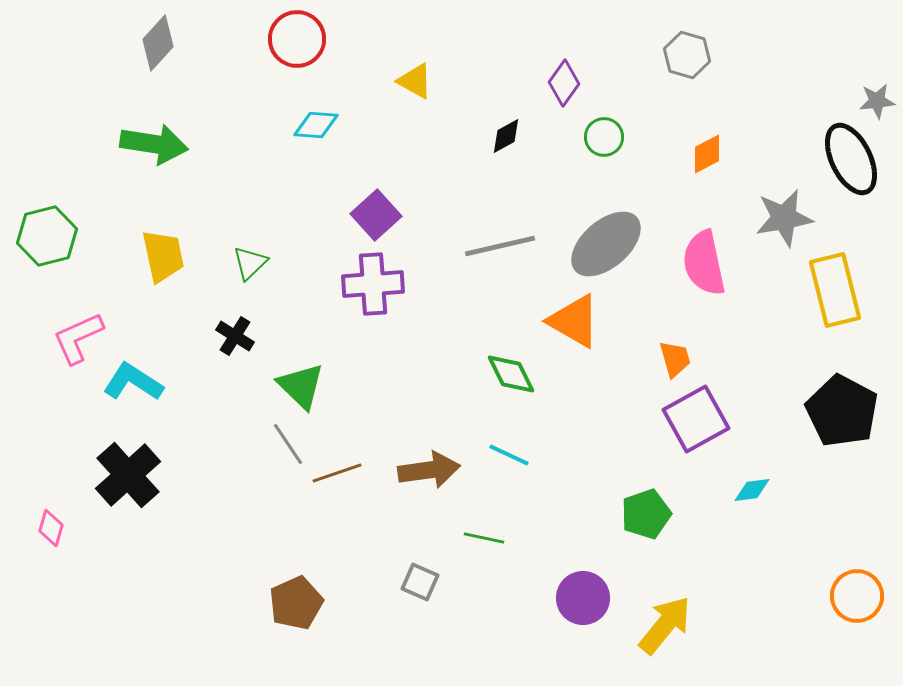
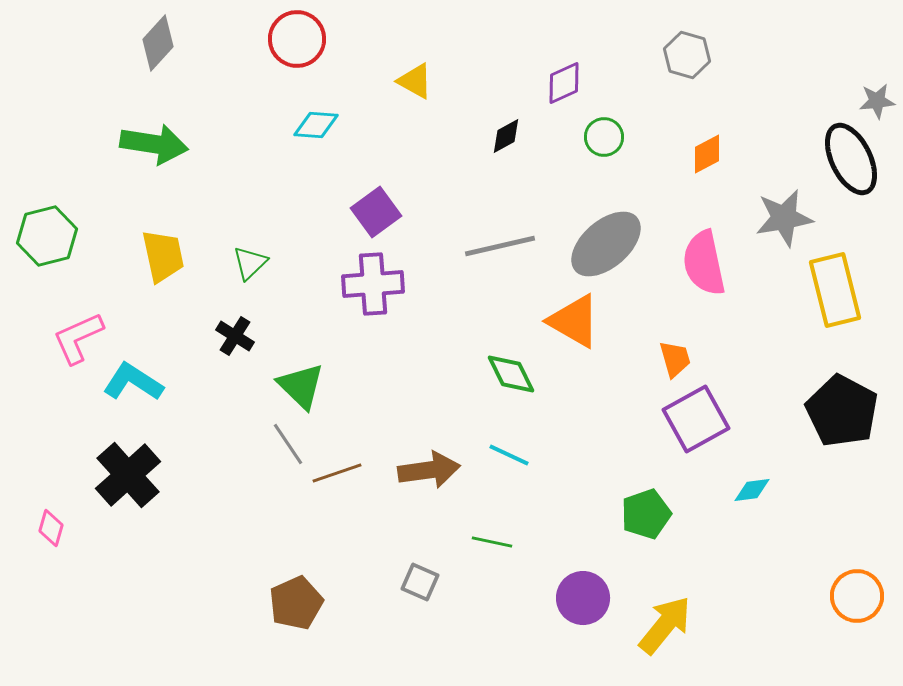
purple diamond at (564, 83): rotated 30 degrees clockwise
purple square at (376, 215): moved 3 px up; rotated 6 degrees clockwise
green line at (484, 538): moved 8 px right, 4 px down
